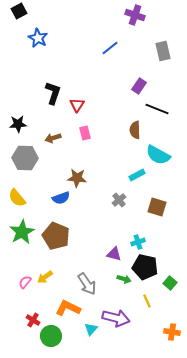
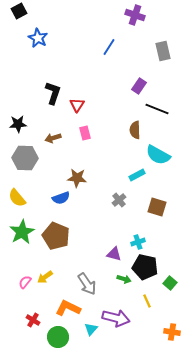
blue line: moved 1 px left, 1 px up; rotated 18 degrees counterclockwise
green circle: moved 7 px right, 1 px down
